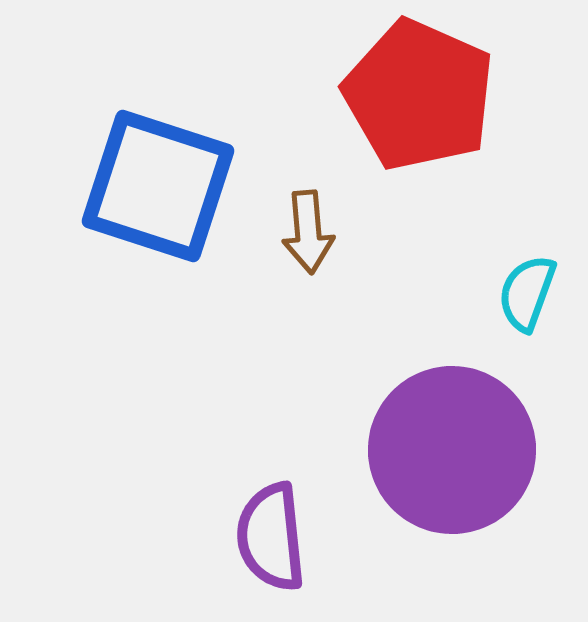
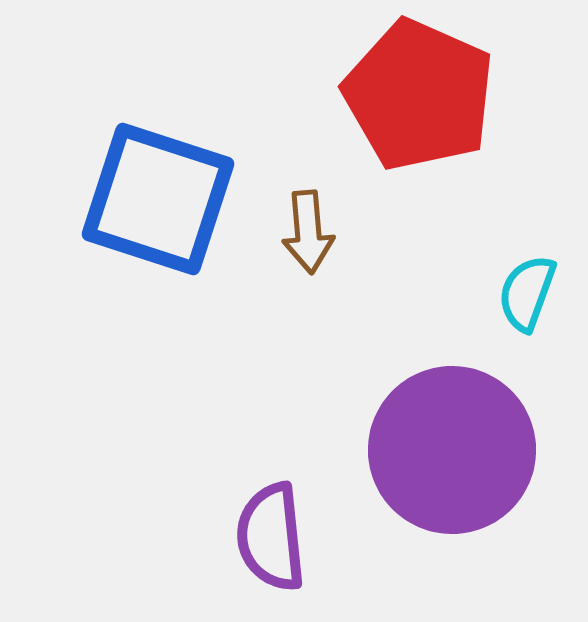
blue square: moved 13 px down
